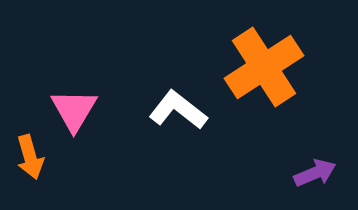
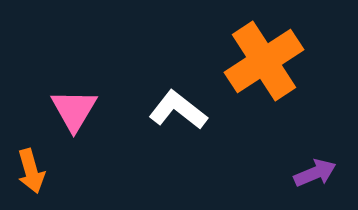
orange cross: moved 6 px up
orange arrow: moved 1 px right, 14 px down
